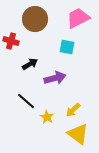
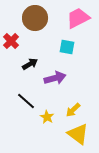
brown circle: moved 1 px up
red cross: rotated 28 degrees clockwise
